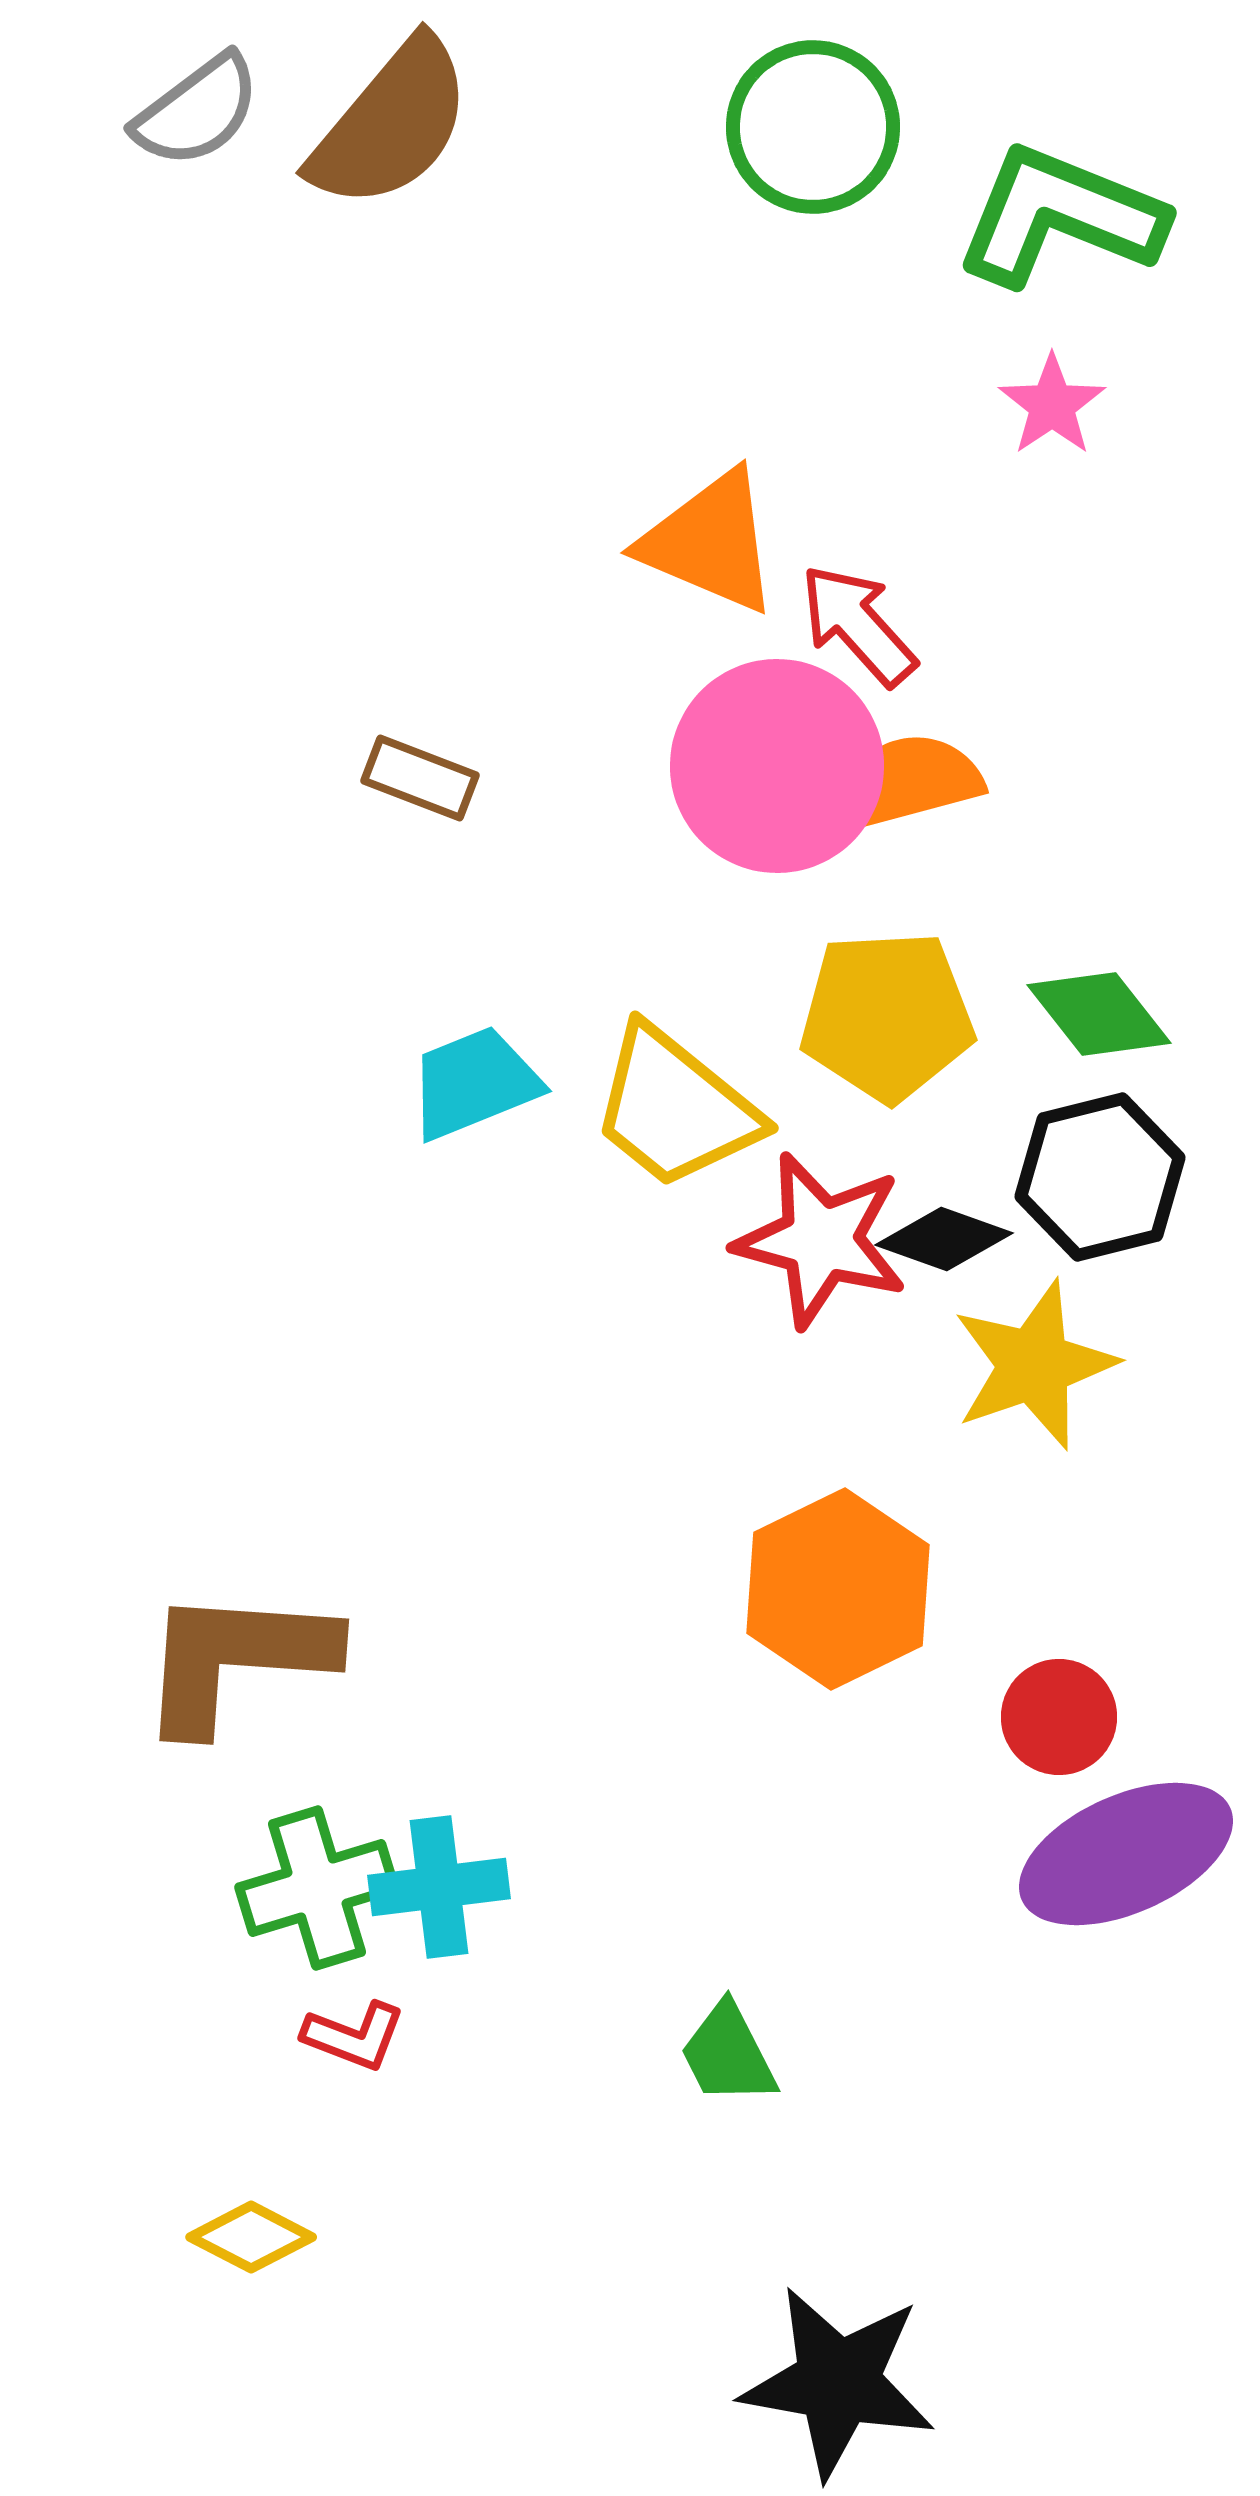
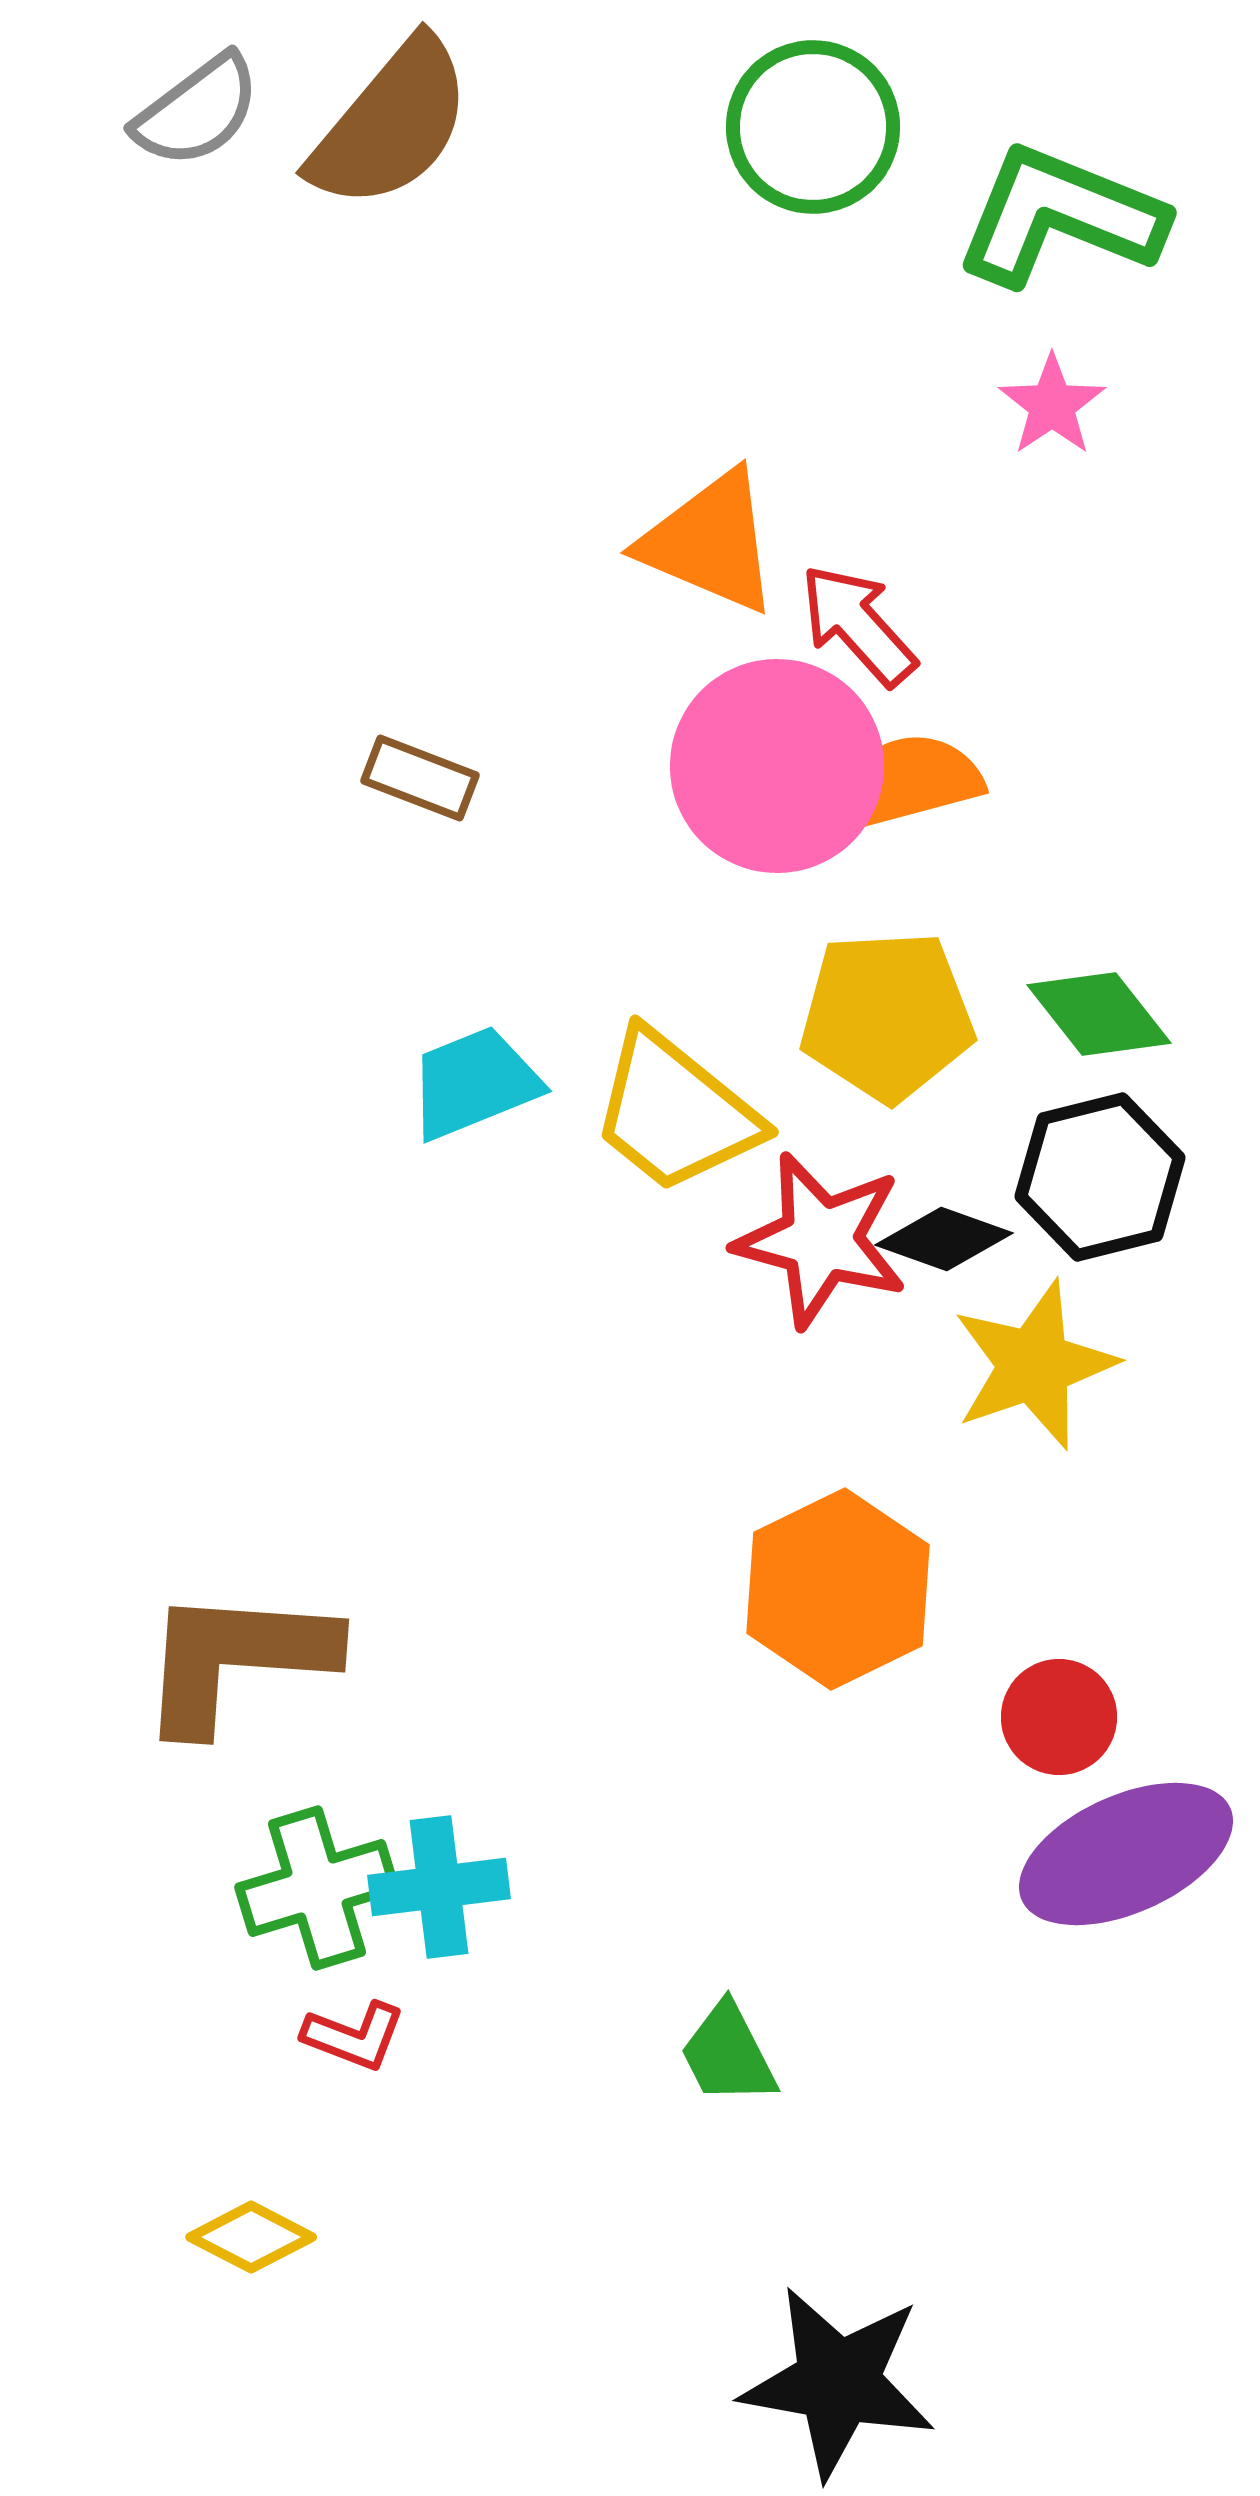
yellow trapezoid: moved 4 px down
